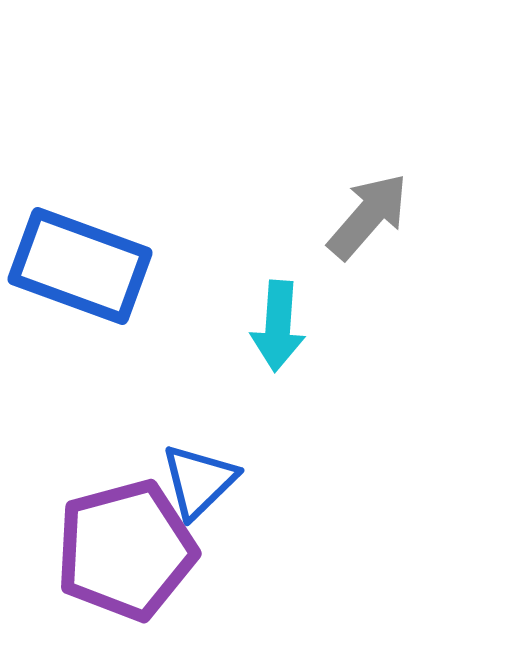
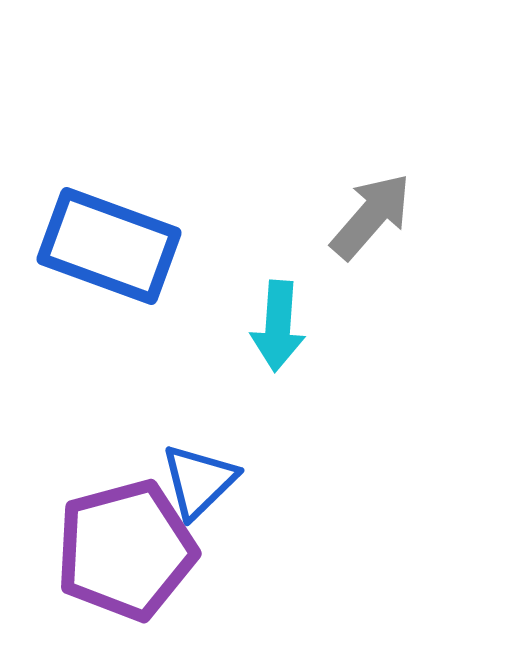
gray arrow: moved 3 px right
blue rectangle: moved 29 px right, 20 px up
